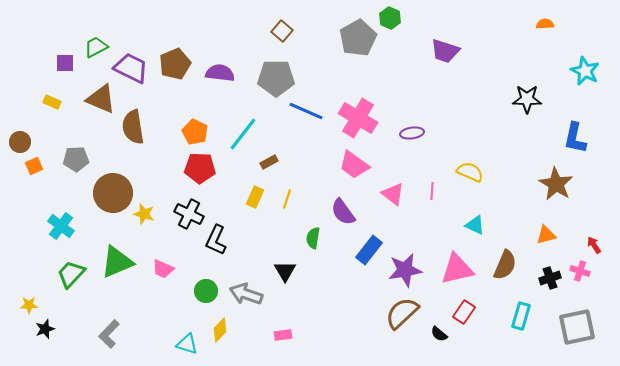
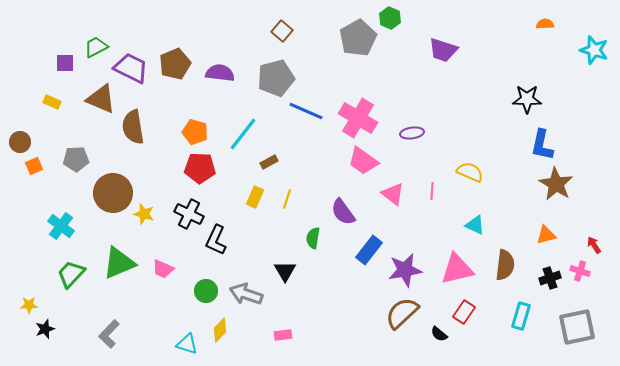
purple trapezoid at (445, 51): moved 2 px left, 1 px up
cyan star at (585, 71): moved 9 px right, 21 px up; rotated 8 degrees counterclockwise
gray pentagon at (276, 78): rotated 15 degrees counterclockwise
orange pentagon at (195, 132): rotated 10 degrees counterclockwise
blue L-shape at (575, 138): moved 33 px left, 7 px down
pink trapezoid at (354, 165): moved 9 px right, 4 px up
green triangle at (117, 262): moved 2 px right, 1 px down
brown semicircle at (505, 265): rotated 16 degrees counterclockwise
